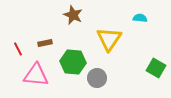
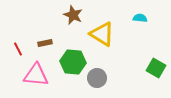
yellow triangle: moved 7 px left, 5 px up; rotated 32 degrees counterclockwise
